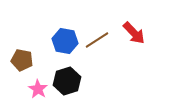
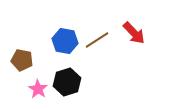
black hexagon: moved 1 px down
